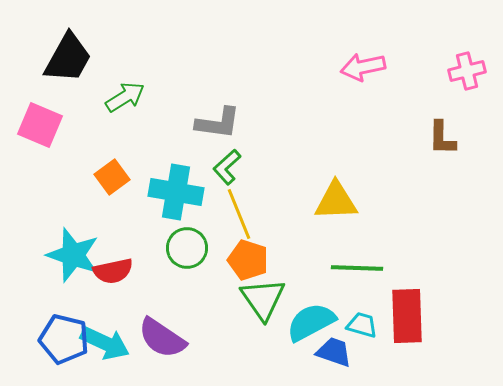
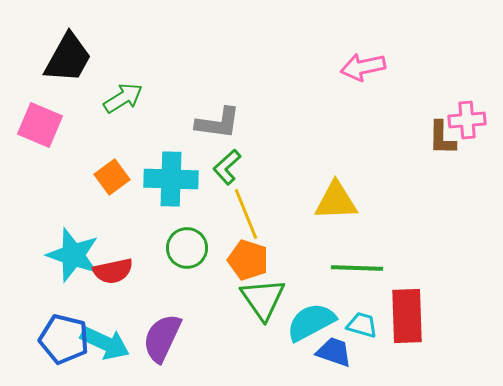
pink cross: moved 49 px down; rotated 9 degrees clockwise
green arrow: moved 2 px left, 1 px down
cyan cross: moved 5 px left, 13 px up; rotated 8 degrees counterclockwise
yellow line: moved 7 px right
purple semicircle: rotated 81 degrees clockwise
